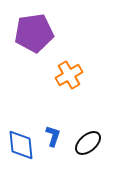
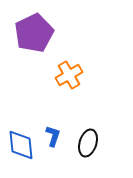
purple pentagon: rotated 18 degrees counterclockwise
black ellipse: rotated 32 degrees counterclockwise
